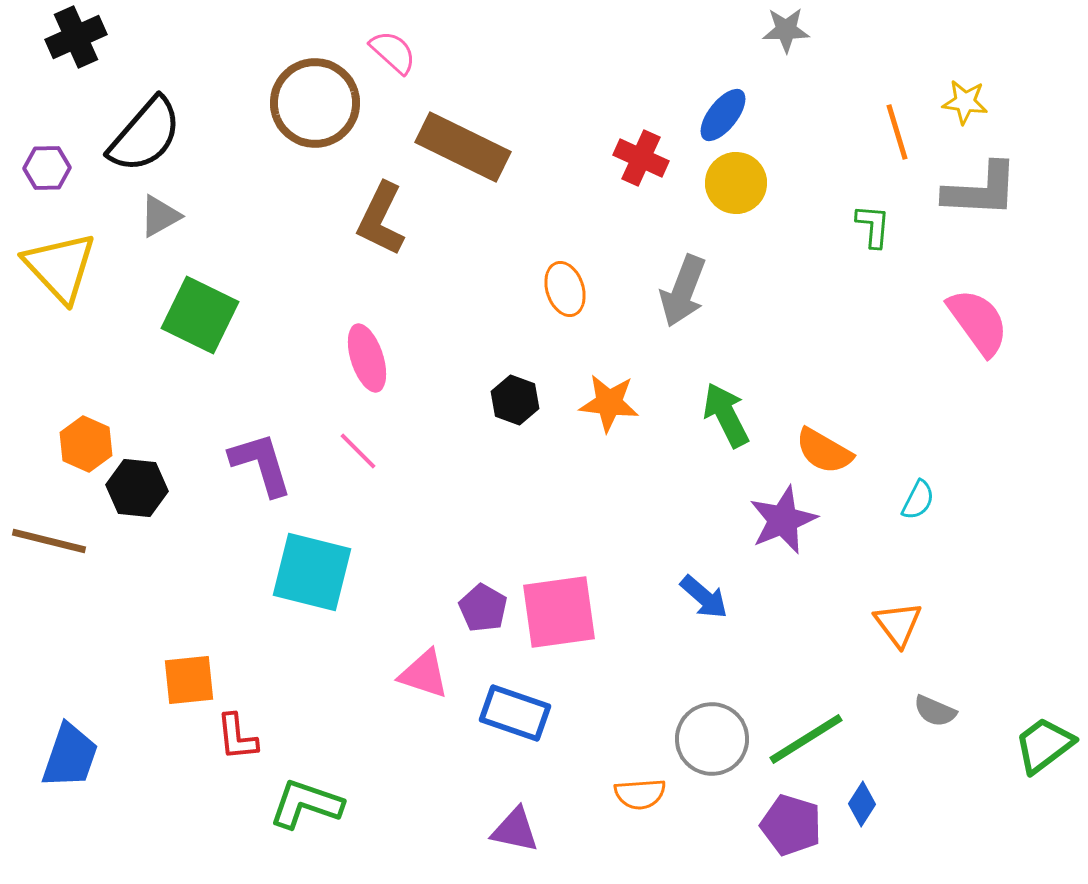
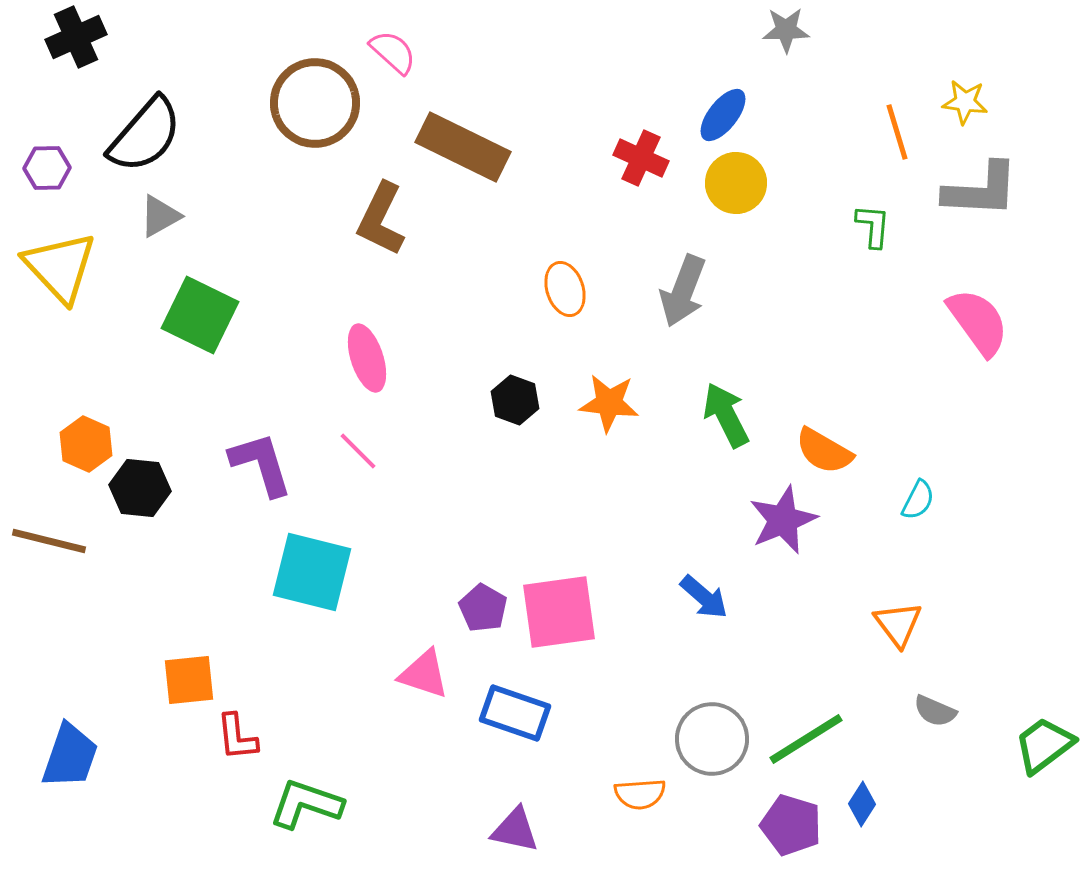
black hexagon at (137, 488): moved 3 px right
